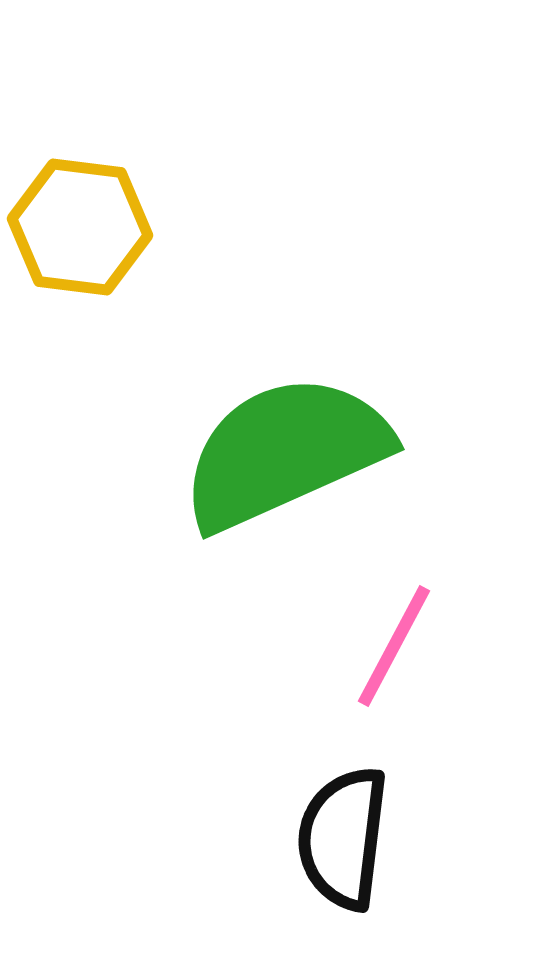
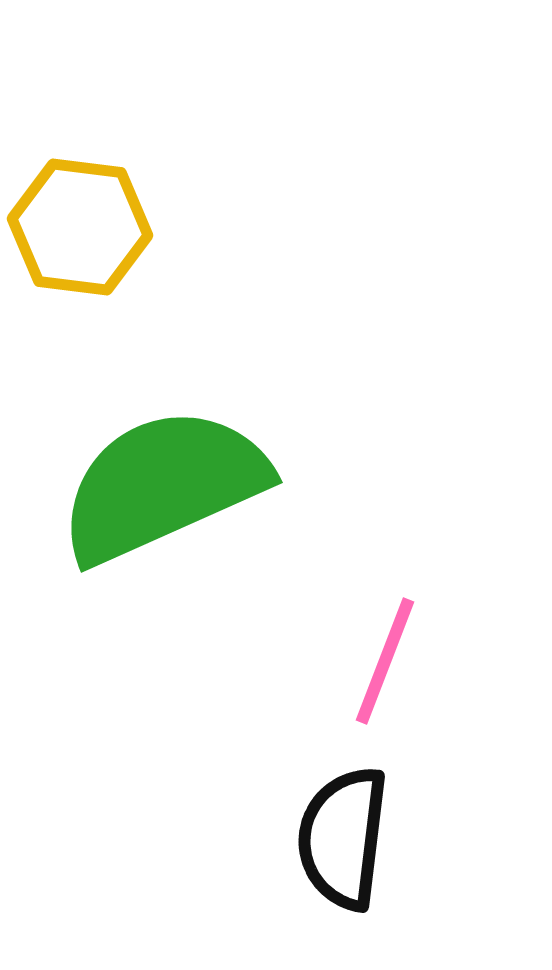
green semicircle: moved 122 px left, 33 px down
pink line: moved 9 px left, 15 px down; rotated 7 degrees counterclockwise
